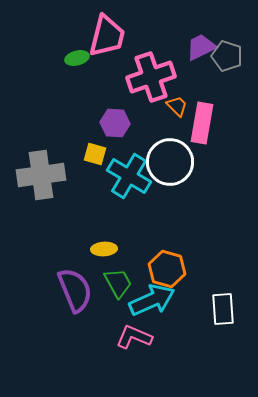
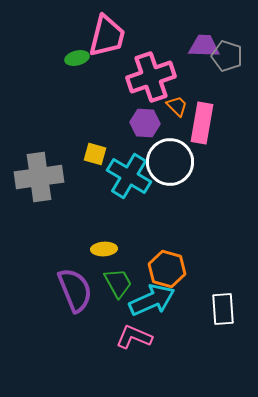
purple trapezoid: moved 3 px right, 1 px up; rotated 28 degrees clockwise
purple hexagon: moved 30 px right
gray cross: moved 2 px left, 2 px down
